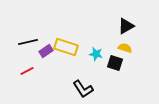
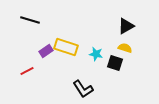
black line: moved 2 px right, 22 px up; rotated 30 degrees clockwise
